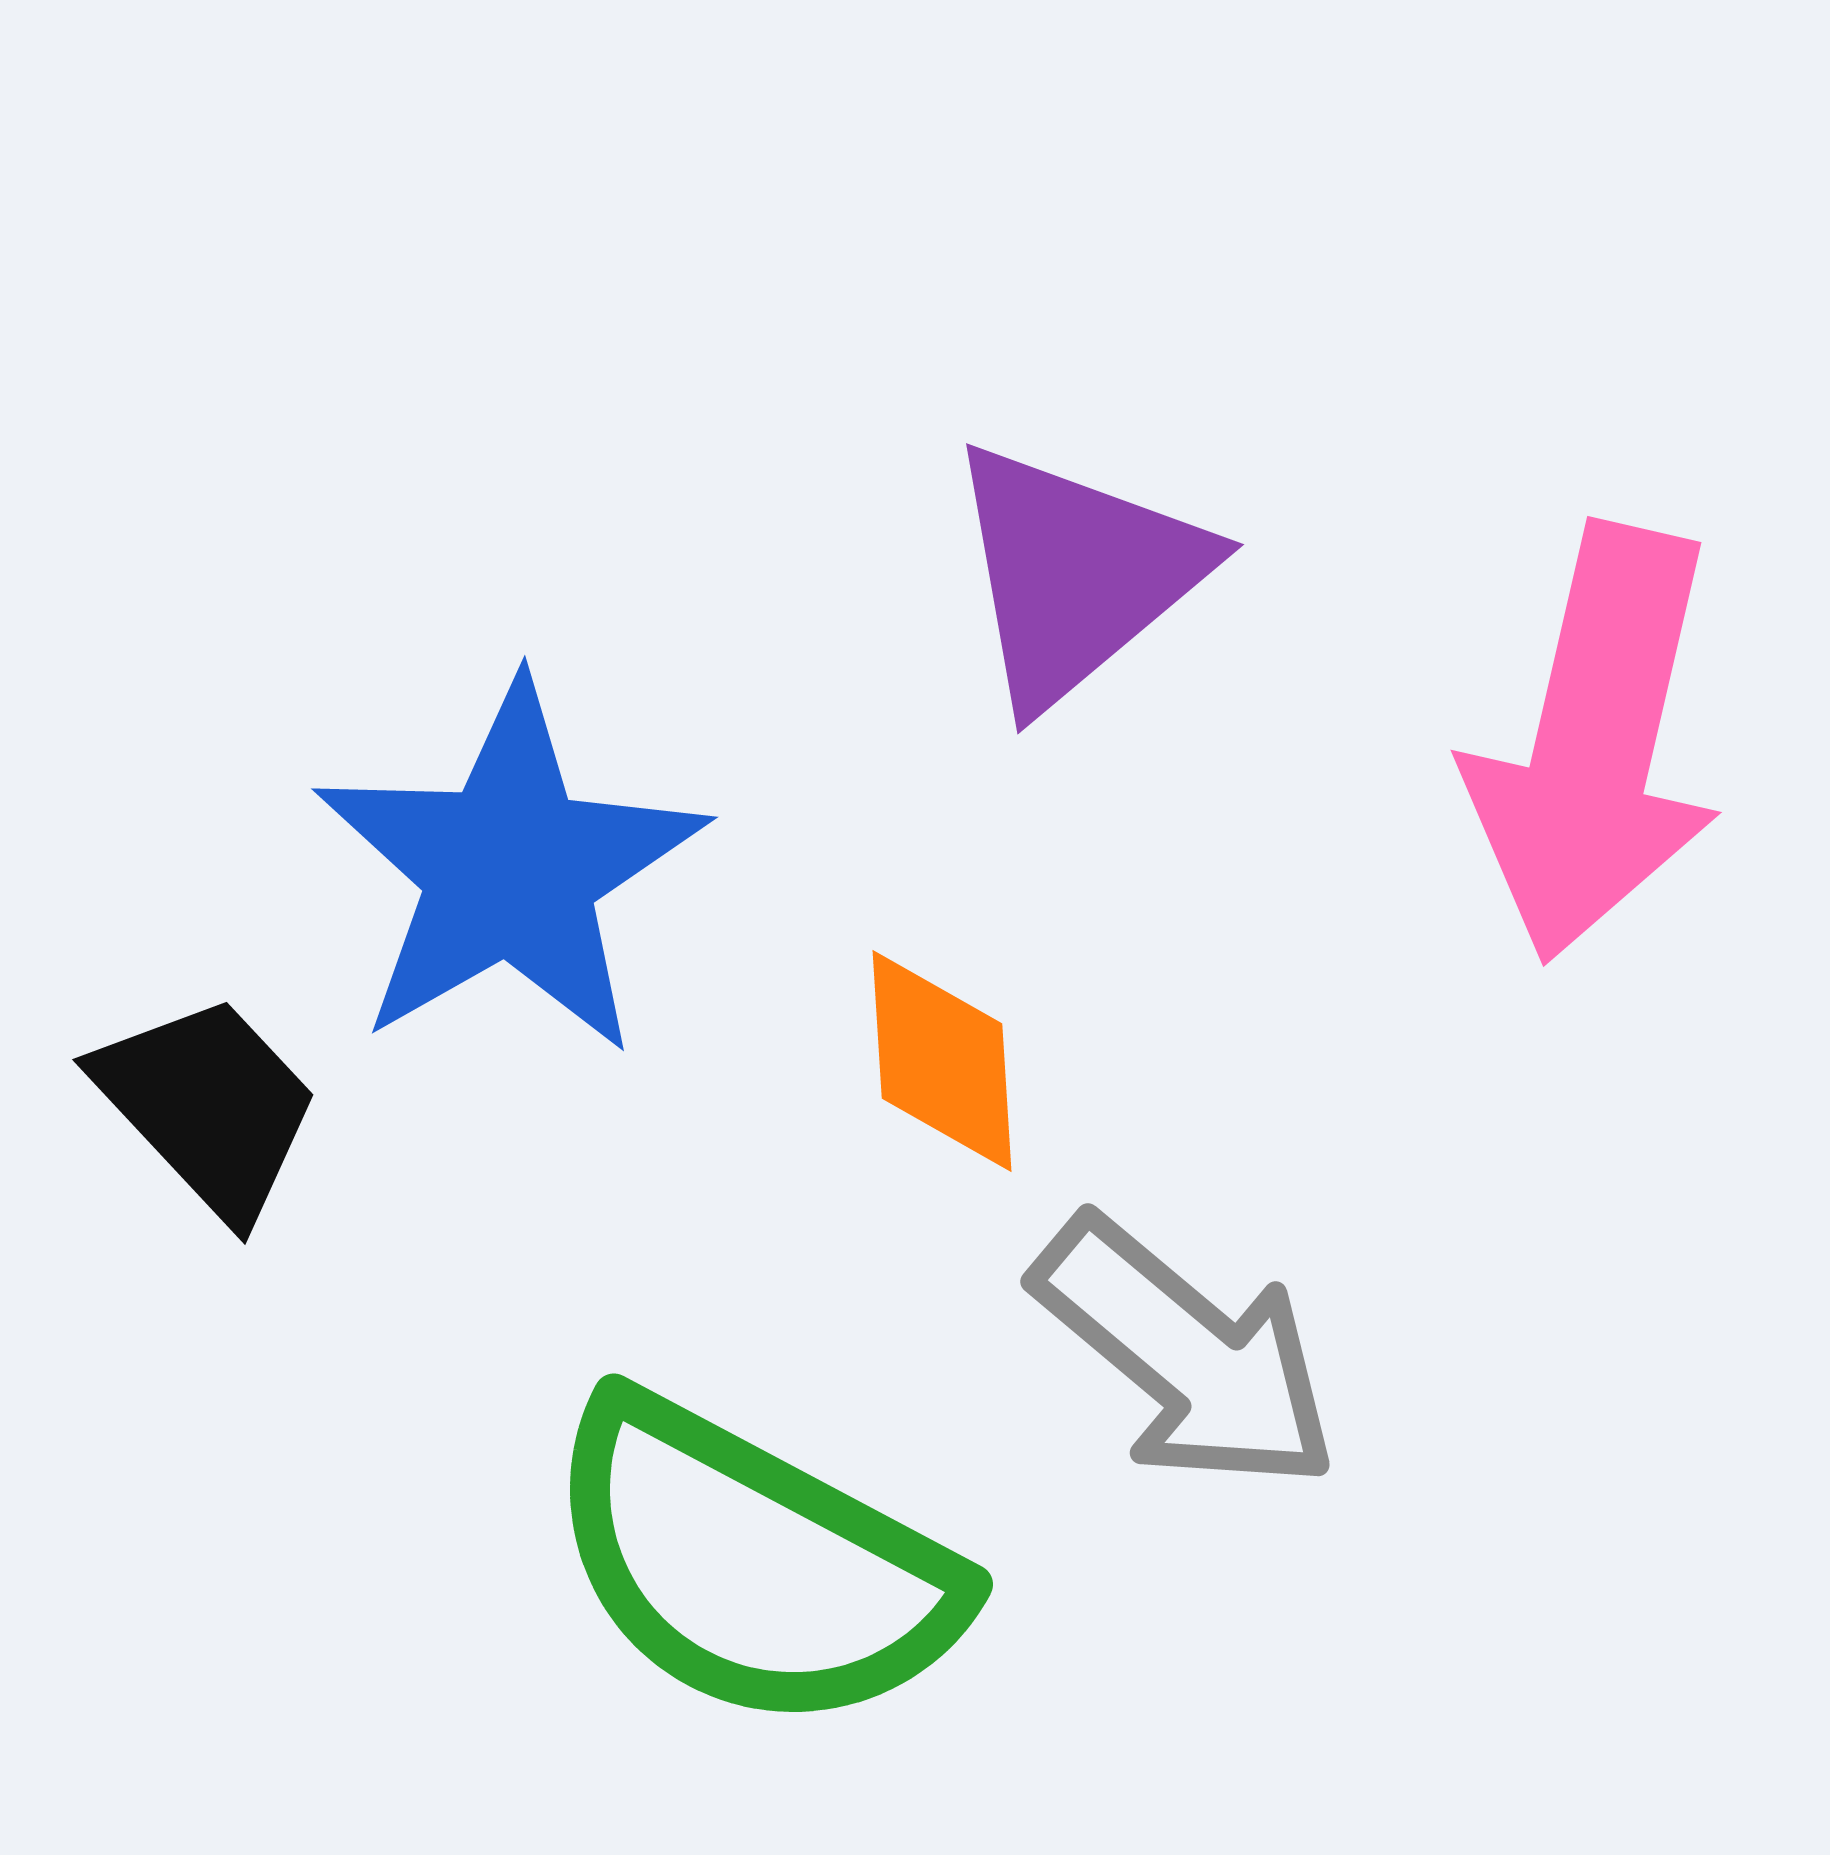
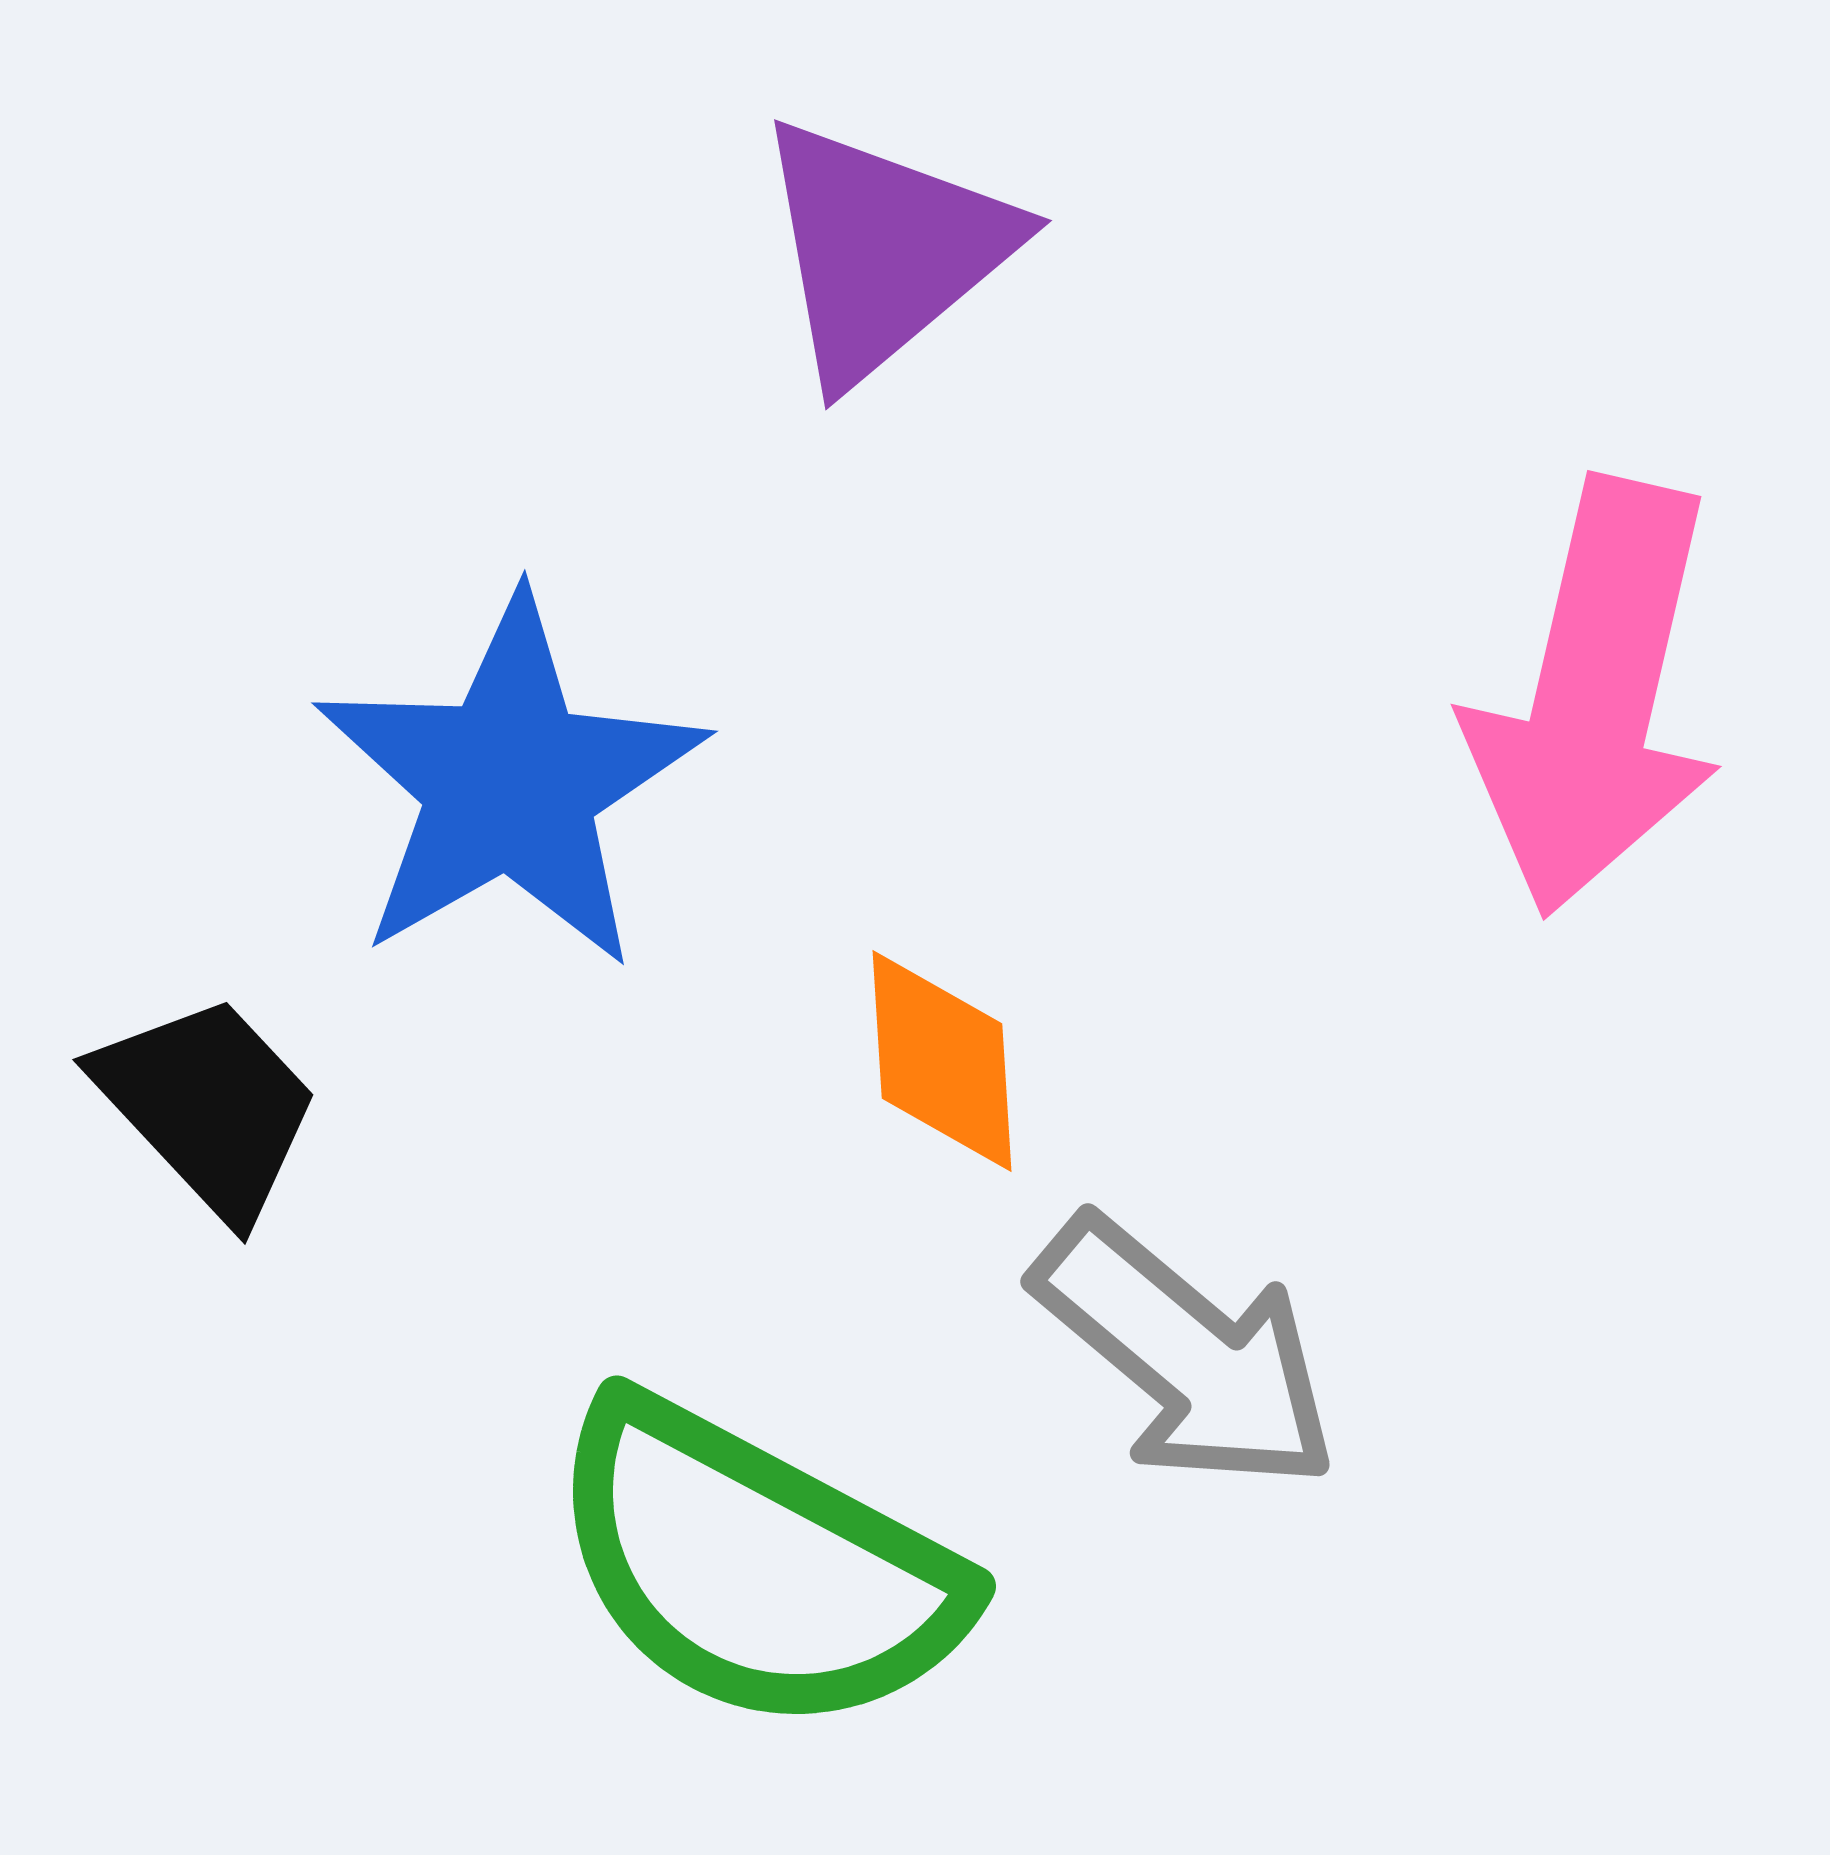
purple triangle: moved 192 px left, 324 px up
pink arrow: moved 46 px up
blue star: moved 86 px up
green semicircle: moved 3 px right, 2 px down
